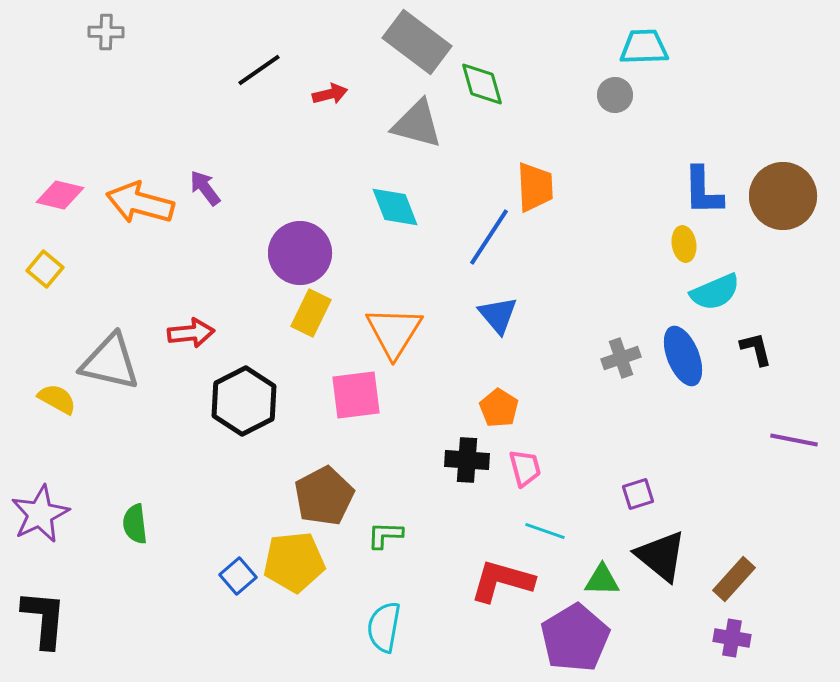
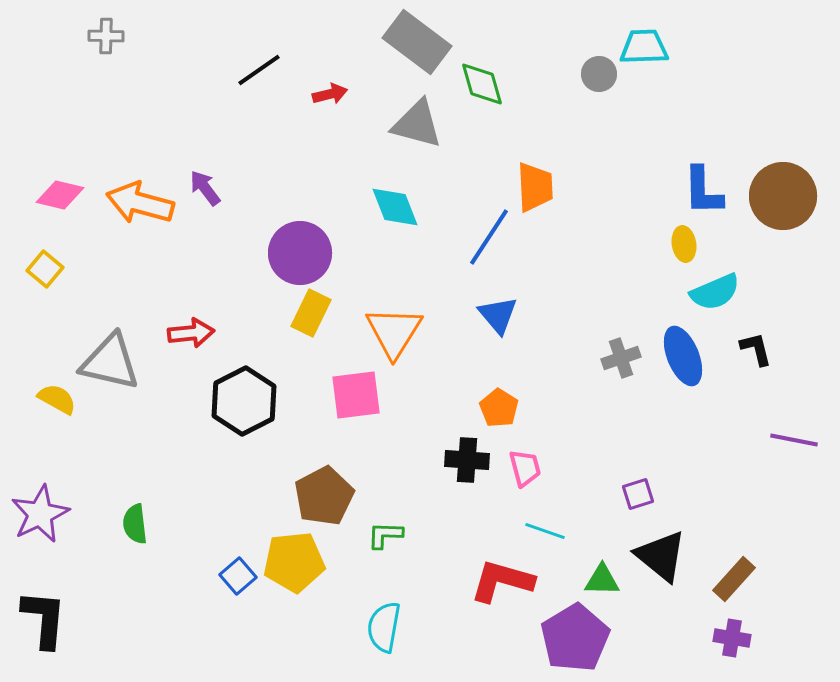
gray cross at (106, 32): moved 4 px down
gray circle at (615, 95): moved 16 px left, 21 px up
